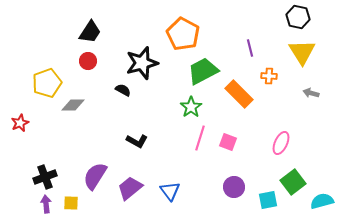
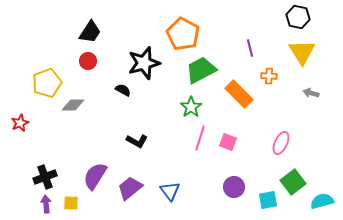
black star: moved 2 px right
green trapezoid: moved 2 px left, 1 px up
